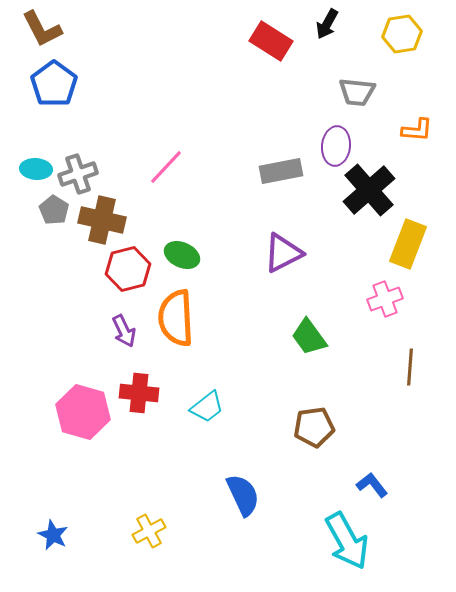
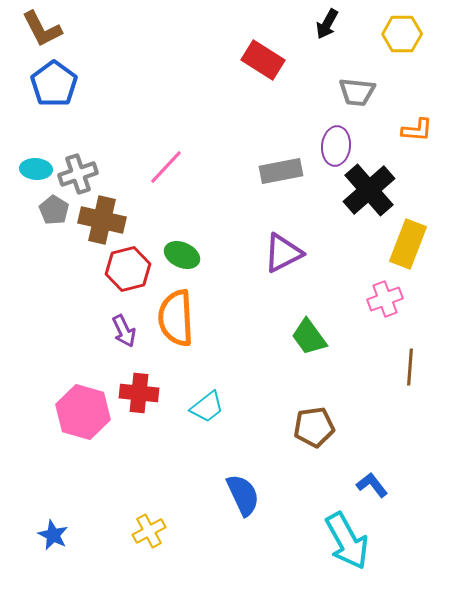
yellow hexagon: rotated 9 degrees clockwise
red rectangle: moved 8 px left, 19 px down
